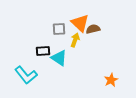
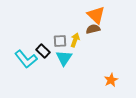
orange triangle: moved 16 px right, 8 px up
gray square: moved 1 px right, 12 px down
black rectangle: rotated 48 degrees clockwise
cyan triangle: moved 5 px right; rotated 30 degrees clockwise
cyan L-shape: moved 16 px up
